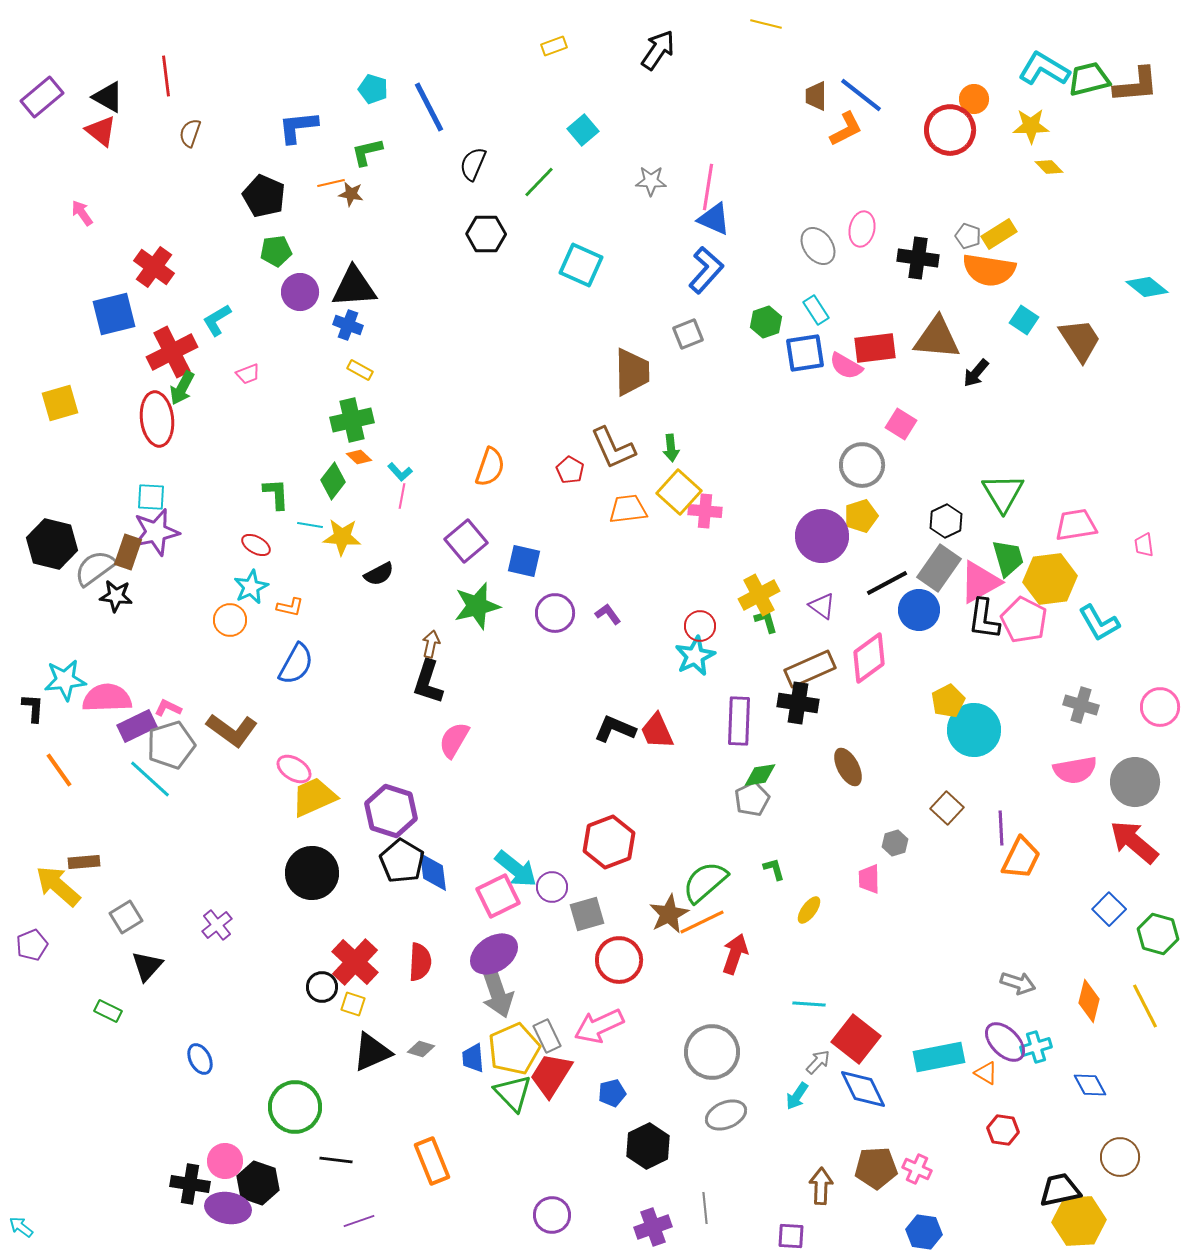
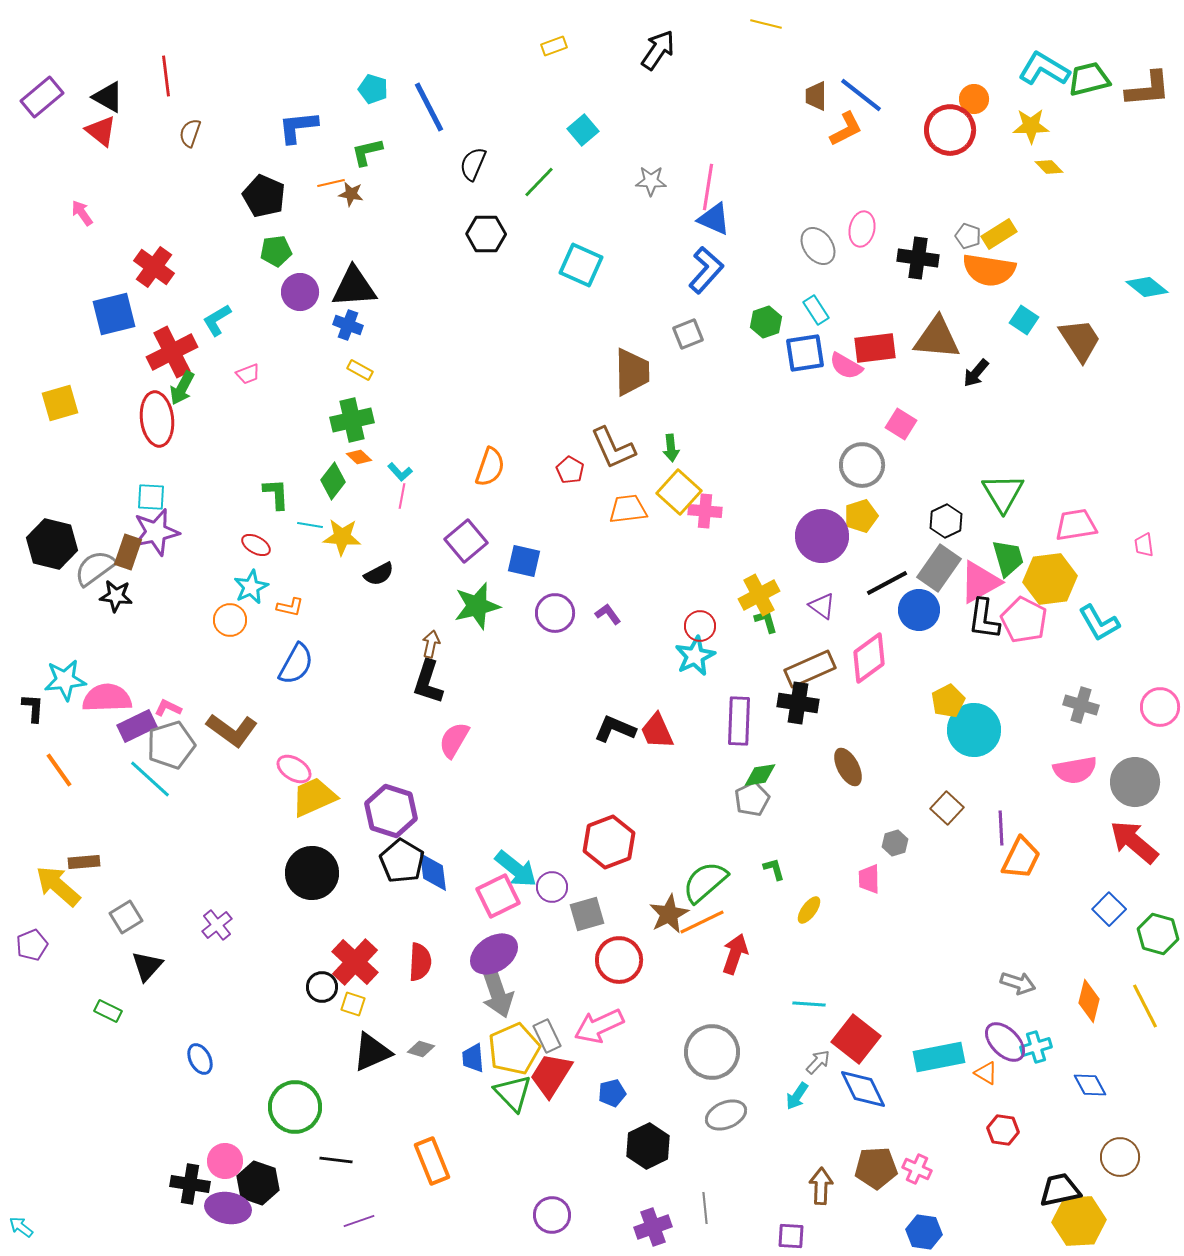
brown L-shape at (1136, 85): moved 12 px right, 4 px down
